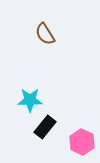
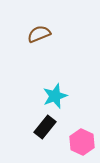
brown semicircle: moved 6 px left; rotated 100 degrees clockwise
cyan star: moved 25 px right, 4 px up; rotated 20 degrees counterclockwise
